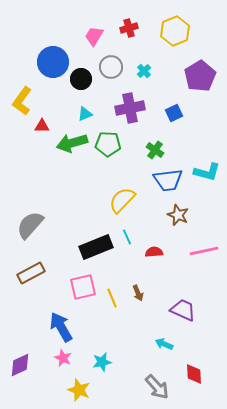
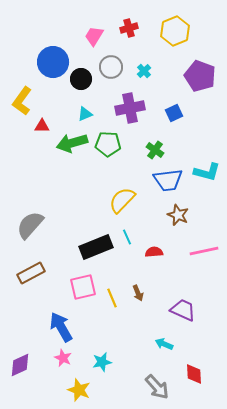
purple pentagon: rotated 20 degrees counterclockwise
